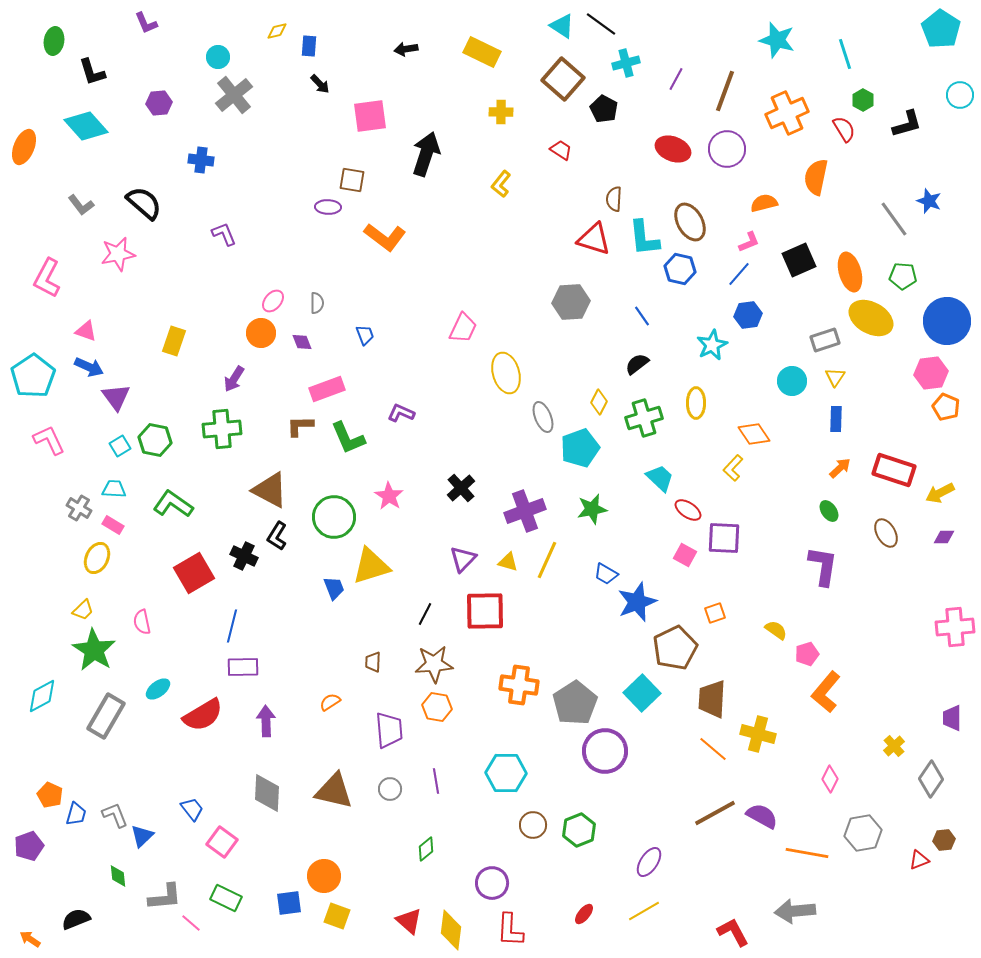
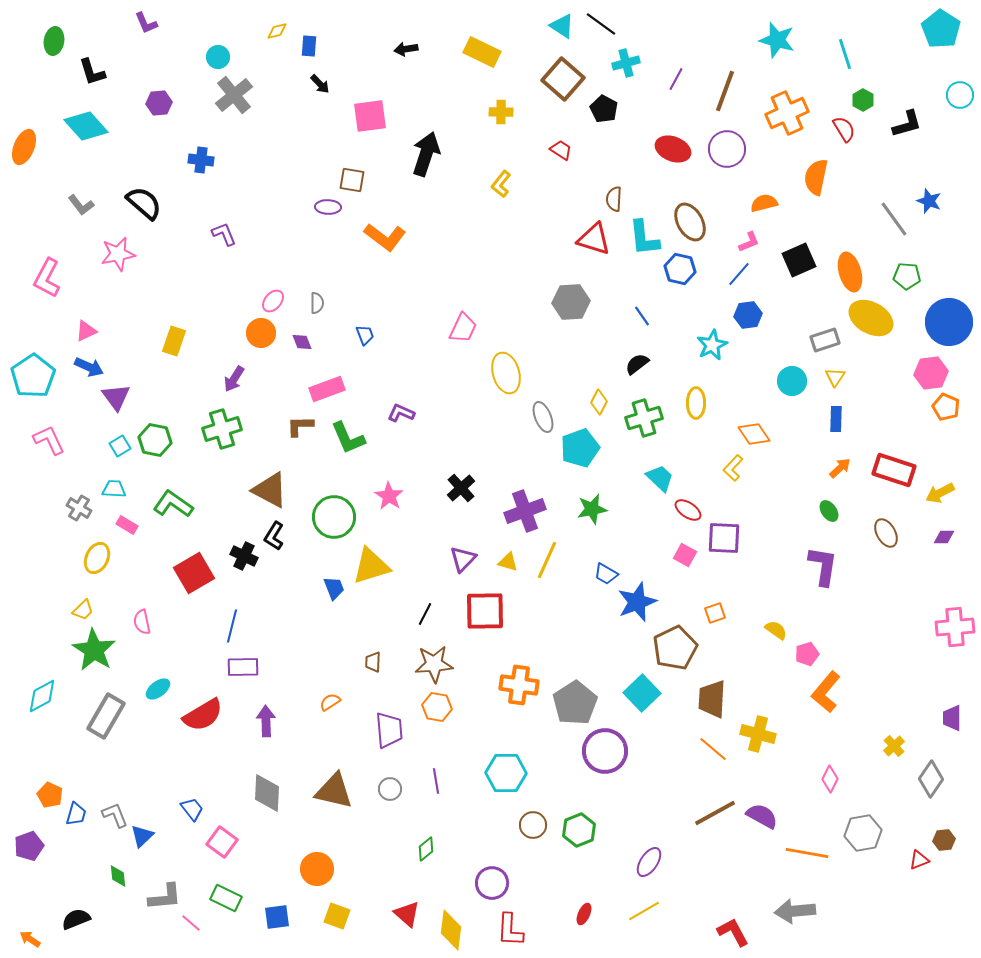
green pentagon at (903, 276): moved 4 px right
blue circle at (947, 321): moved 2 px right, 1 px down
pink triangle at (86, 331): rotated 45 degrees counterclockwise
green cross at (222, 429): rotated 12 degrees counterclockwise
pink rectangle at (113, 525): moved 14 px right
black L-shape at (277, 536): moved 3 px left
orange circle at (324, 876): moved 7 px left, 7 px up
blue square at (289, 903): moved 12 px left, 14 px down
red ellipse at (584, 914): rotated 15 degrees counterclockwise
red triangle at (409, 921): moved 2 px left, 7 px up
